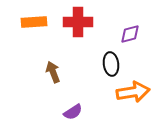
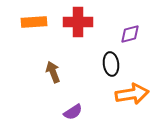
orange arrow: moved 1 px left, 2 px down
